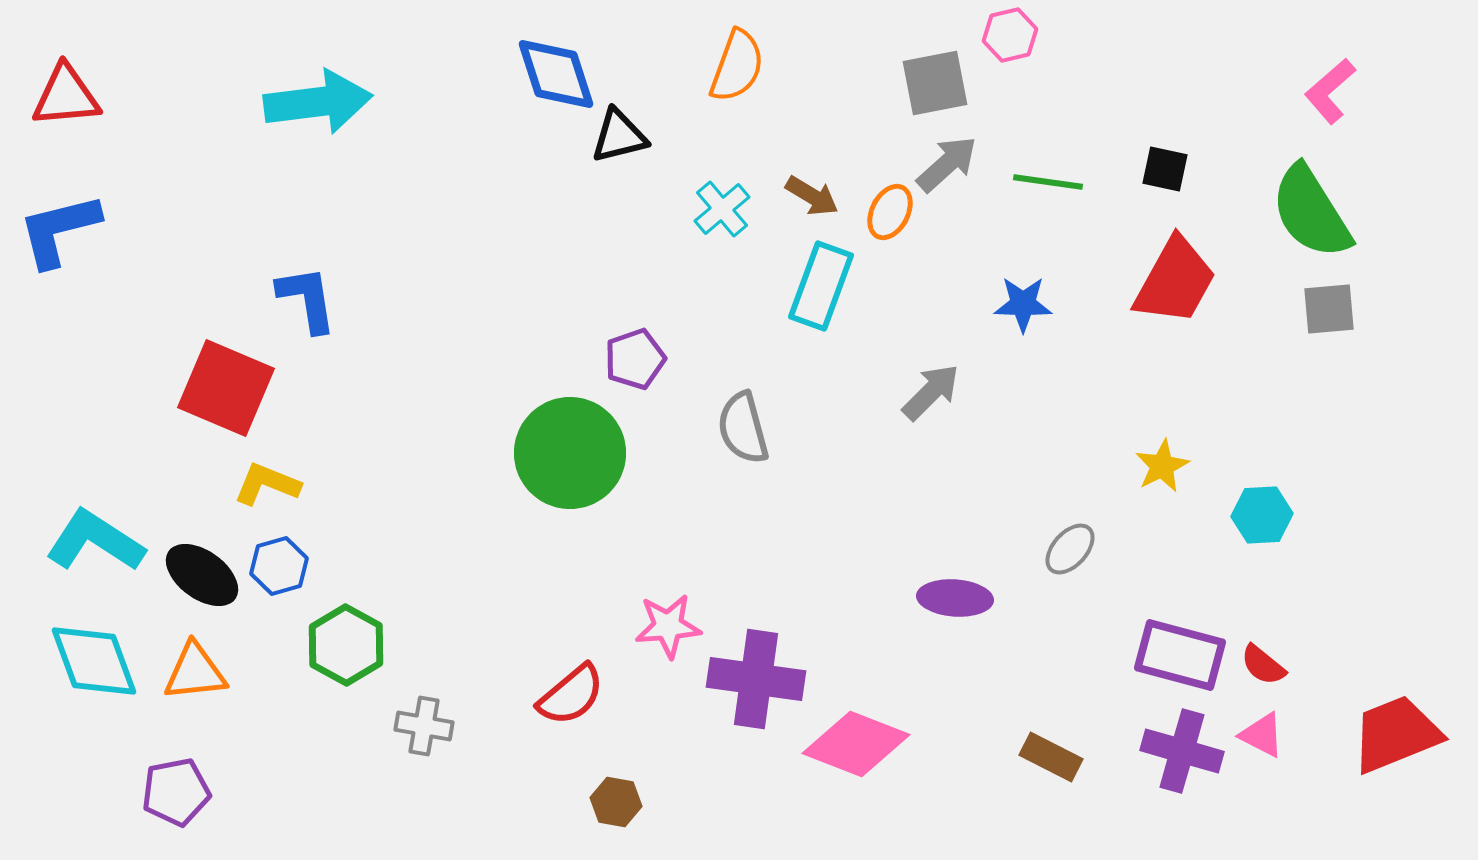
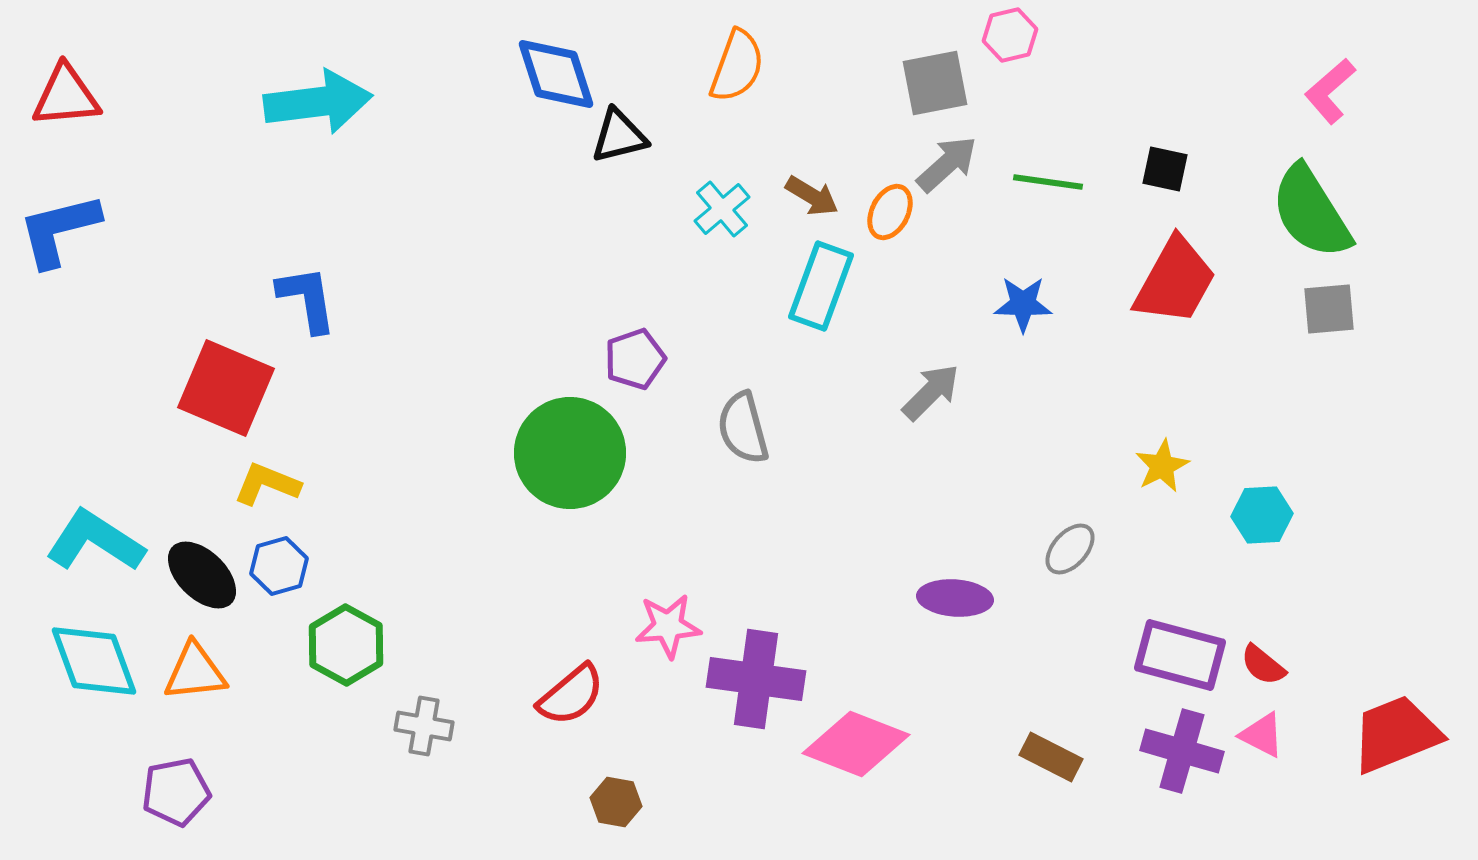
black ellipse at (202, 575): rotated 8 degrees clockwise
